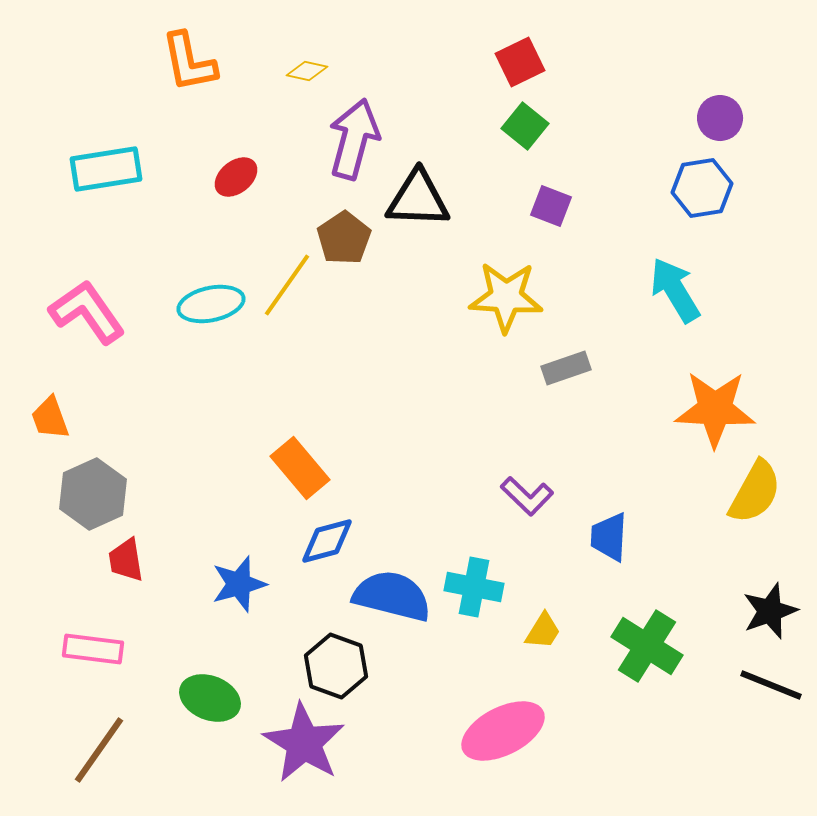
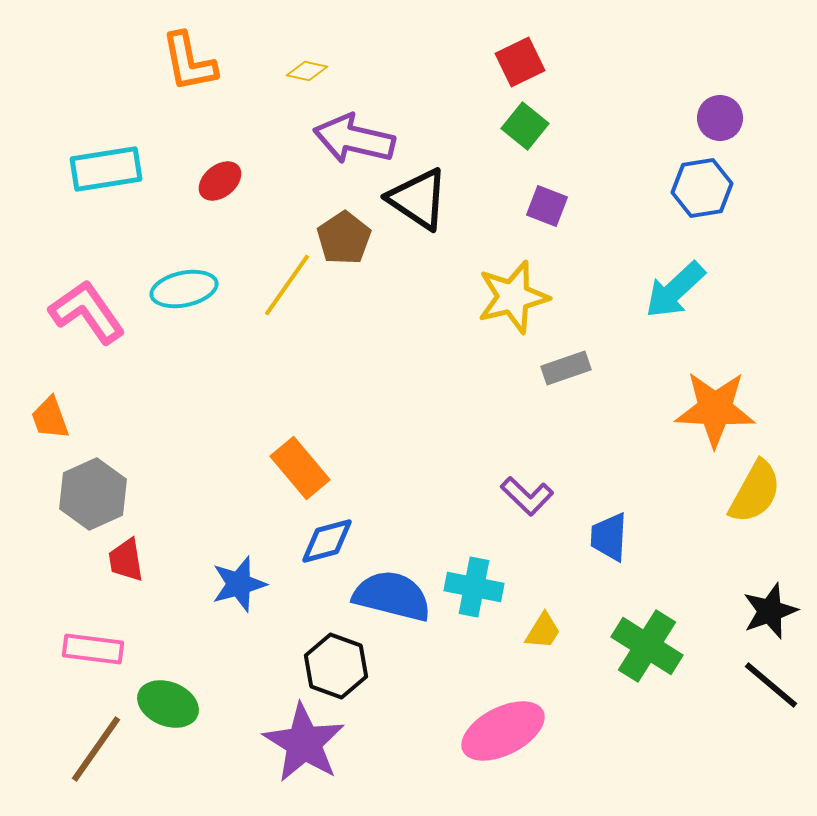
purple arrow: rotated 92 degrees counterclockwise
red ellipse: moved 16 px left, 4 px down
black triangle: rotated 32 degrees clockwise
purple square: moved 4 px left
cyan arrow: rotated 102 degrees counterclockwise
yellow star: moved 7 px right; rotated 18 degrees counterclockwise
cyan ellipse: moved 27 px left, 15 px up
black line: rotated 18 degrees clockwise
green ellipse: moved 42 px left, 6 px down
brown line: moved 3 px left, 1 px up
